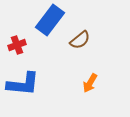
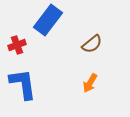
blue rectangle: moved 2 px left
brown semicircle: moved 12 px right, 4 px down
blue L-shape: rotated 104 degrees counterclockwise
